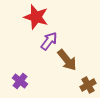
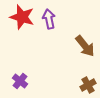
red star: moved 14 px left
purple arrow: moved 22 px up; rotated 48 degrees counterclockwise
brown arrow: moved 18 px right, 14 px up
